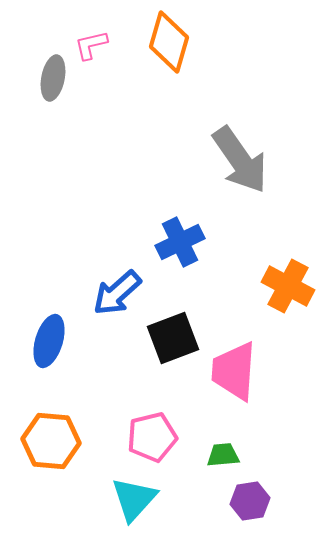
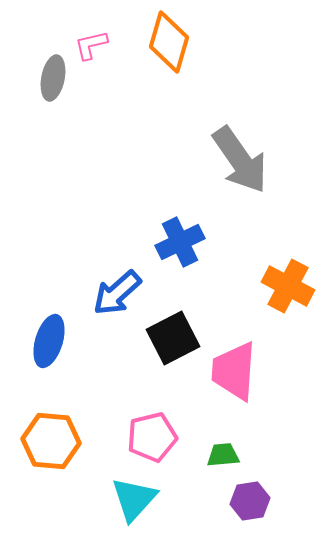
black square: rotated 6 degrees counterclockwise
